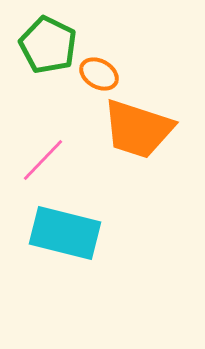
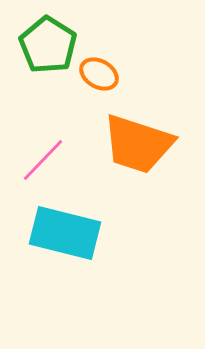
green pentagon: rotated 6 degrees clockwise
orange trapezoid: moved 15 px down
